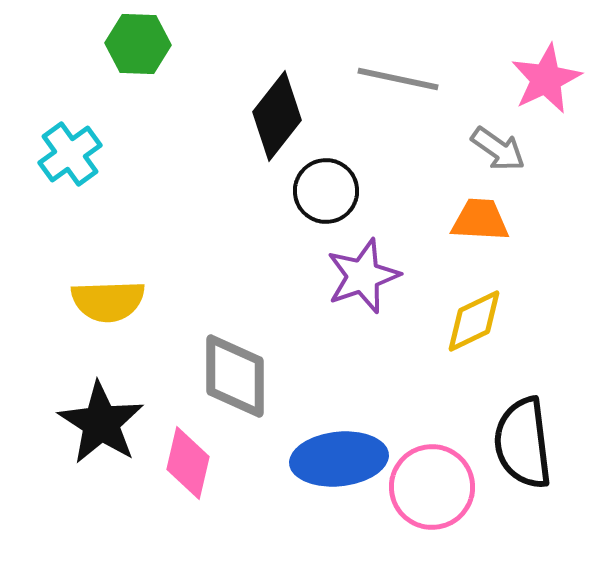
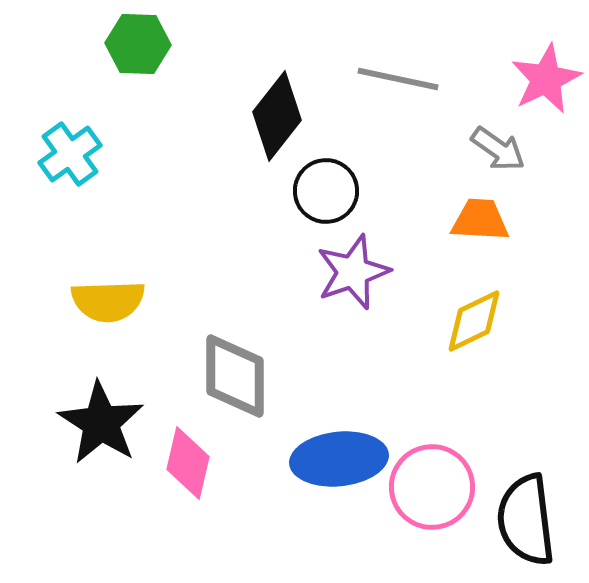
purple star: moved 10 px left, 4 px up
black semicircle: moved 3 px right, 77 px down
